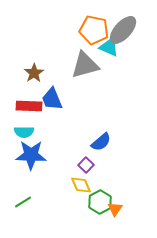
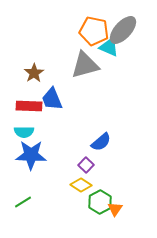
orange pentagon: moved 1 px down
yellow diamond: rotated 35 degrees counterclockwise
